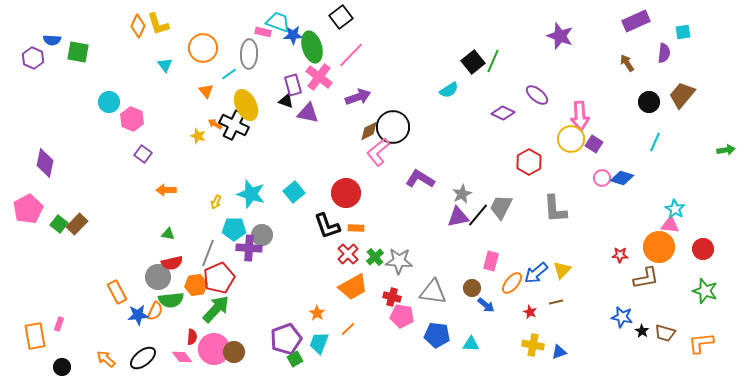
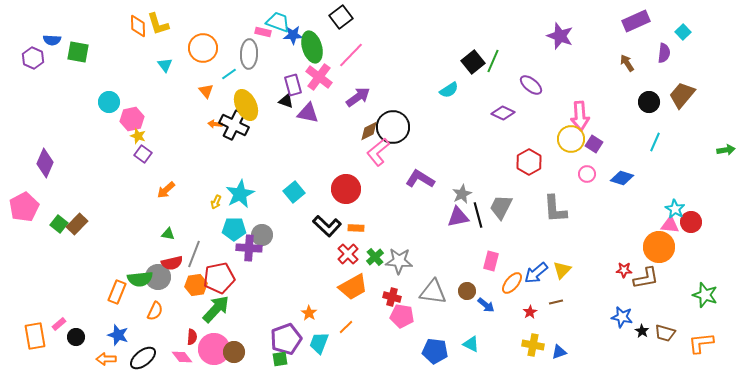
orange diamond at (138, 26): rotated 25 degrees counterclockwise
cyan square at (683, 32): rotated 35 degrees counterclockwise
purple ellipse at (537, 95): moved 6 px left, 10 px up
purple arrow at (358, 97): rotated 15 degrees counterclockwise
pink hexagon at (132, 119): rotated 25 degrees clockwise
orange arrow at (215, 124): rotated 24 degrees counterclockwise
yellow star at (198, 136): moved 60 px left
purple diamond at (45, 163): rotated 12 degrees clockwise
pink circle at (602, 178): moved 15 px left, 4 px up
orange arrow at (166, 190): rotated 42 degrees counterclockwise
red circle at (346, 193): moved 4 px up
cyan star at (251, 194): moved 11 px left; rotated 28 degrees clockwise
pink pentagon at (28, 209): moved 4 px left, 2 px up
black line at (478, 215): rotated 55 degrees counterclockwise
black L-shape at (327, 226): rotated 28 degrees counterclockwise
red circle at (703, 249): moved 12 px left, 27 px up
gray line at (208, 253): moved 14 px left, 1 px down
red star at (620, 255): moved 4 px right, 15 px down
red pentagon at (219, 278): rotated 12 degrees clockwise
brown circle at (472, 288): moved 5 px left, 3 px down
green star at (705, 291): moved 4 px down
orange rectangle at (117, 292): rotated 50 degrees clockwise
green semicircle at (171, 300): moved 31 px left, 21 px up
red star at (530, 312): rotated 16 degrees clockwise
orange star at (317, 313): moved 8 px left
blue star at (138, 315): moved 20 px left, 20 px down; rotated 25 degrees clockwise
pink rectangle at (59, 324): rotated 32 degrees clockwise
orange line at (348, 329): moved 2 px left, 2 px up
blue pentagon at (437, 335): moved 2 px left, 16 px down
cyan triangle at (471, 344): rotated 24 degrees clockwise
orange arrow at (106, 359): rotated 42 degrees counterclockwise
green square at (295, 359): moved 15 px left; rotated 21 degrees clockwise
black circle at (62, 367): moved 14 px right, 30 px up
